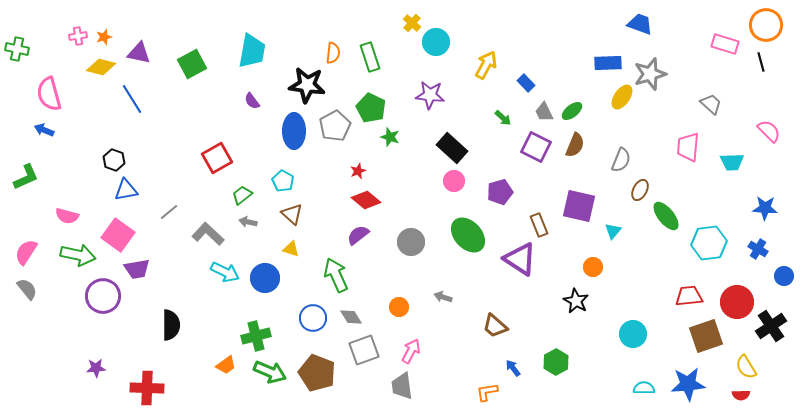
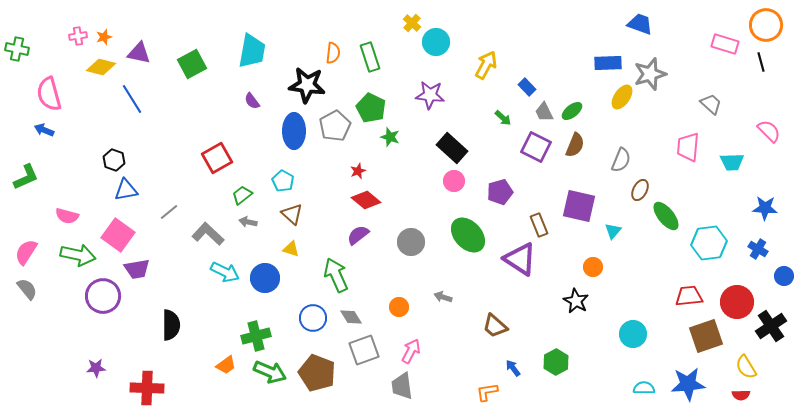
blue rectangle at (526, 83): moved 1 px right, 4 px down
